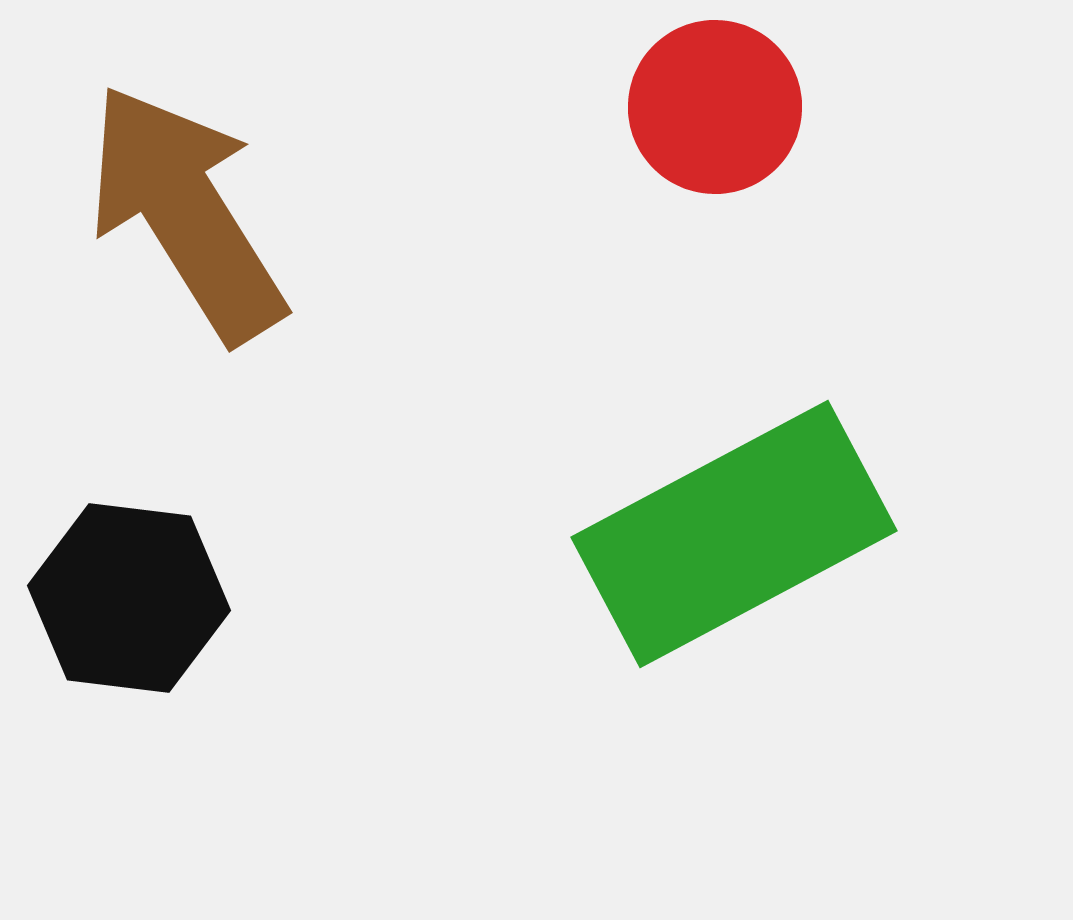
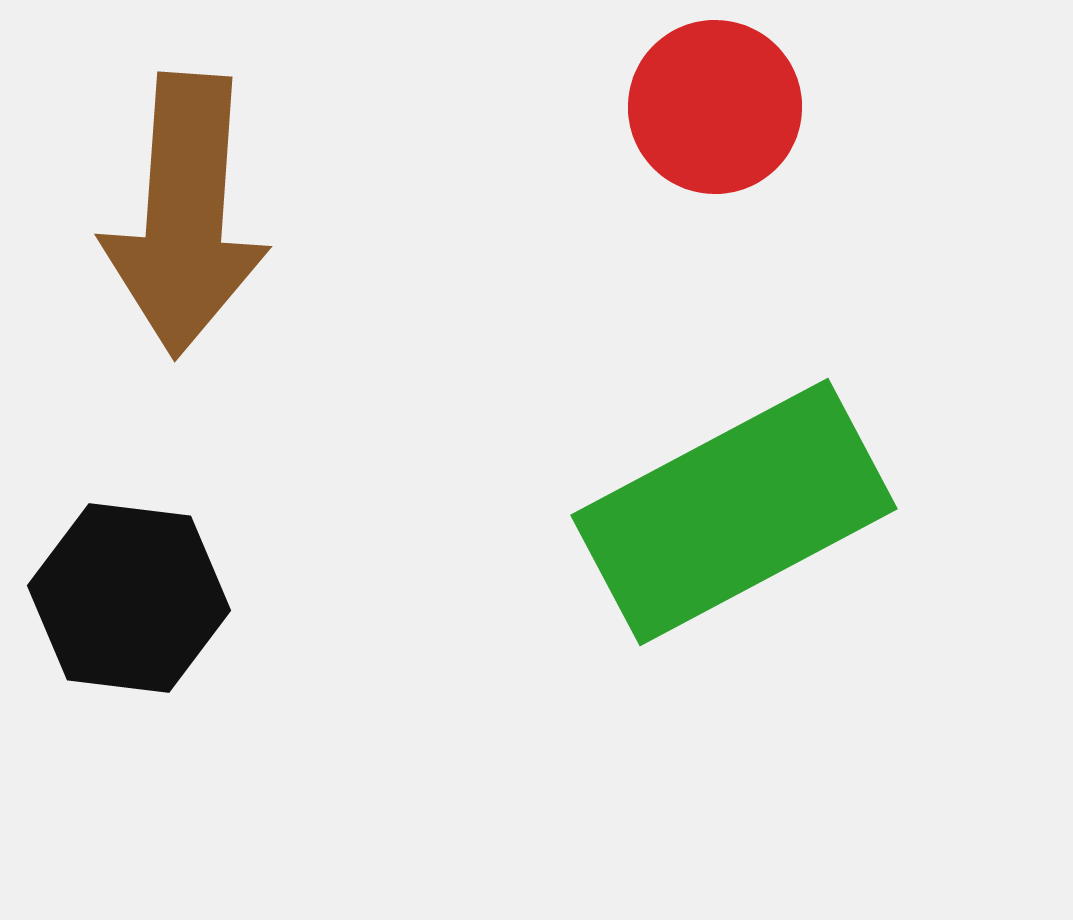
brown arrow: moved 1 px left, 2 px down; rotated 144 degrees counterclockwise
green rectangle: moved 22 px up
